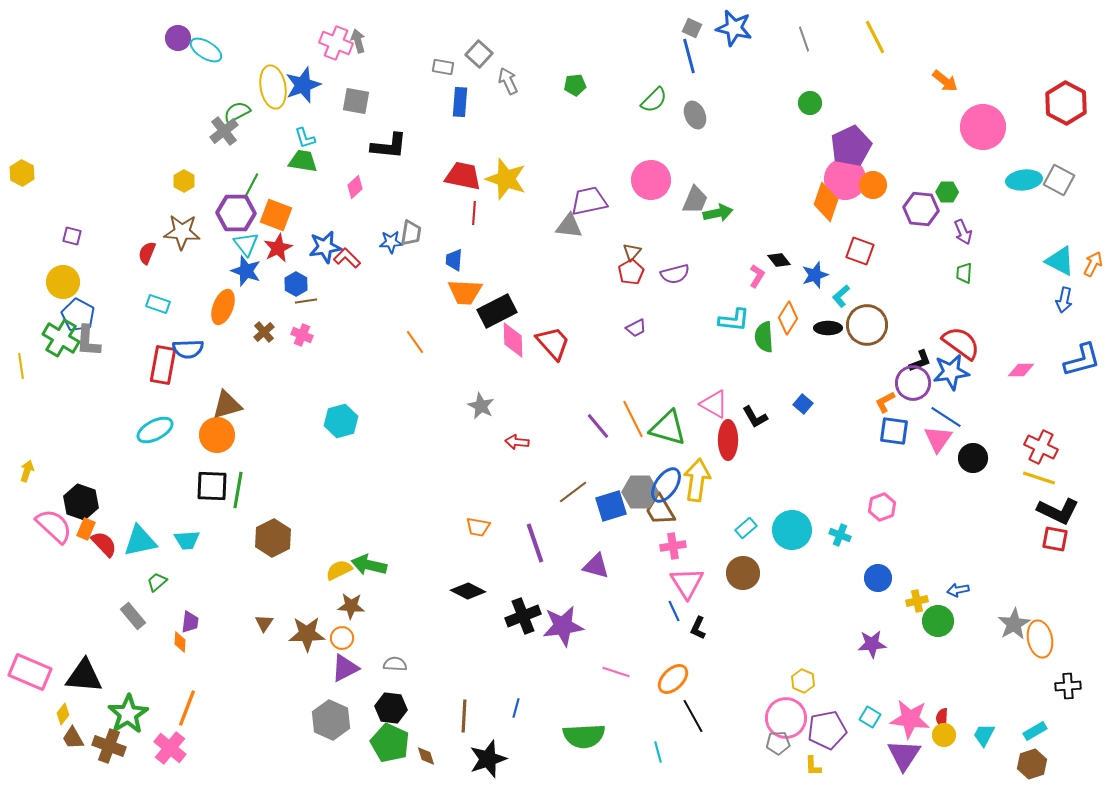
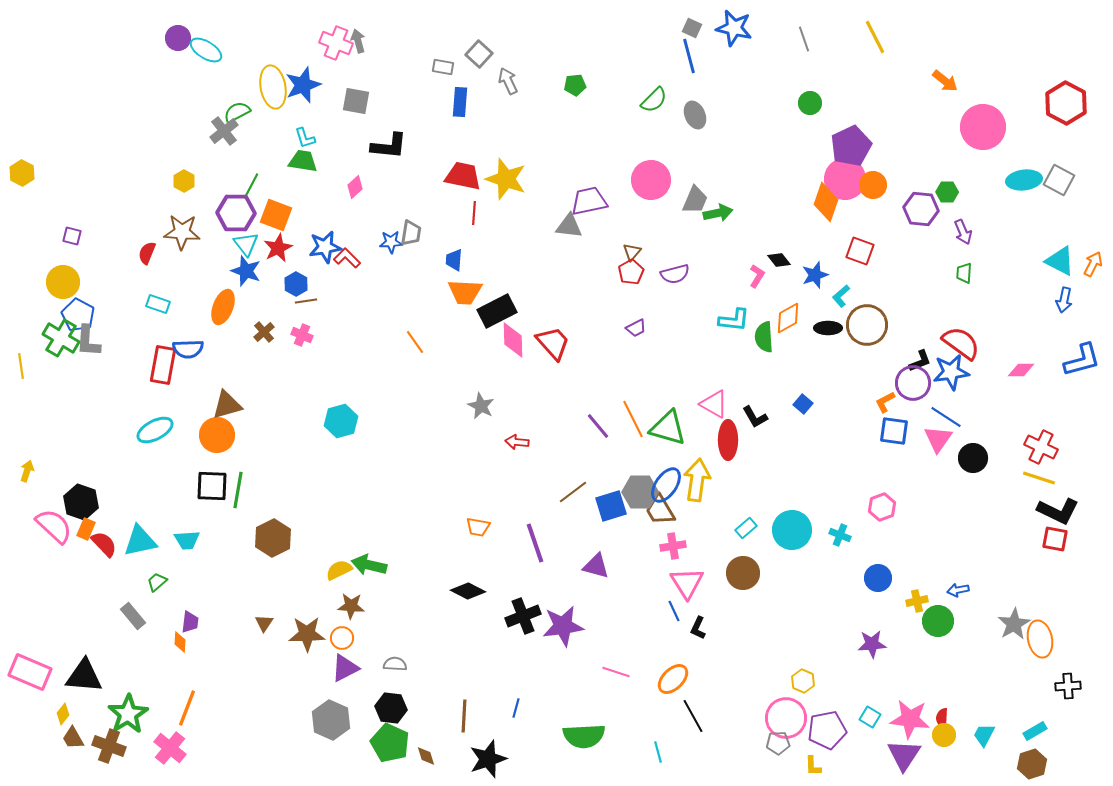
orange diamond at (788, 318): rotated 28 degrees clockwise
